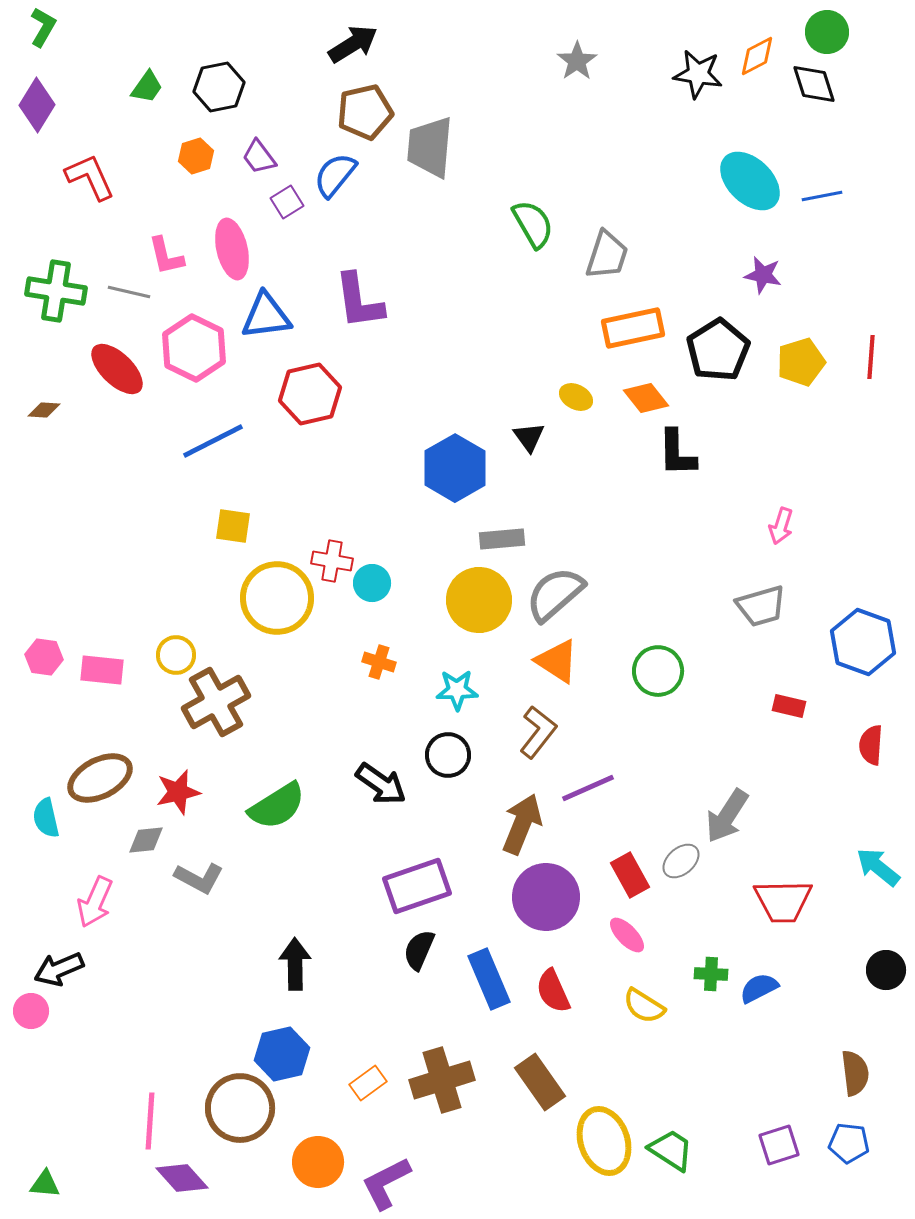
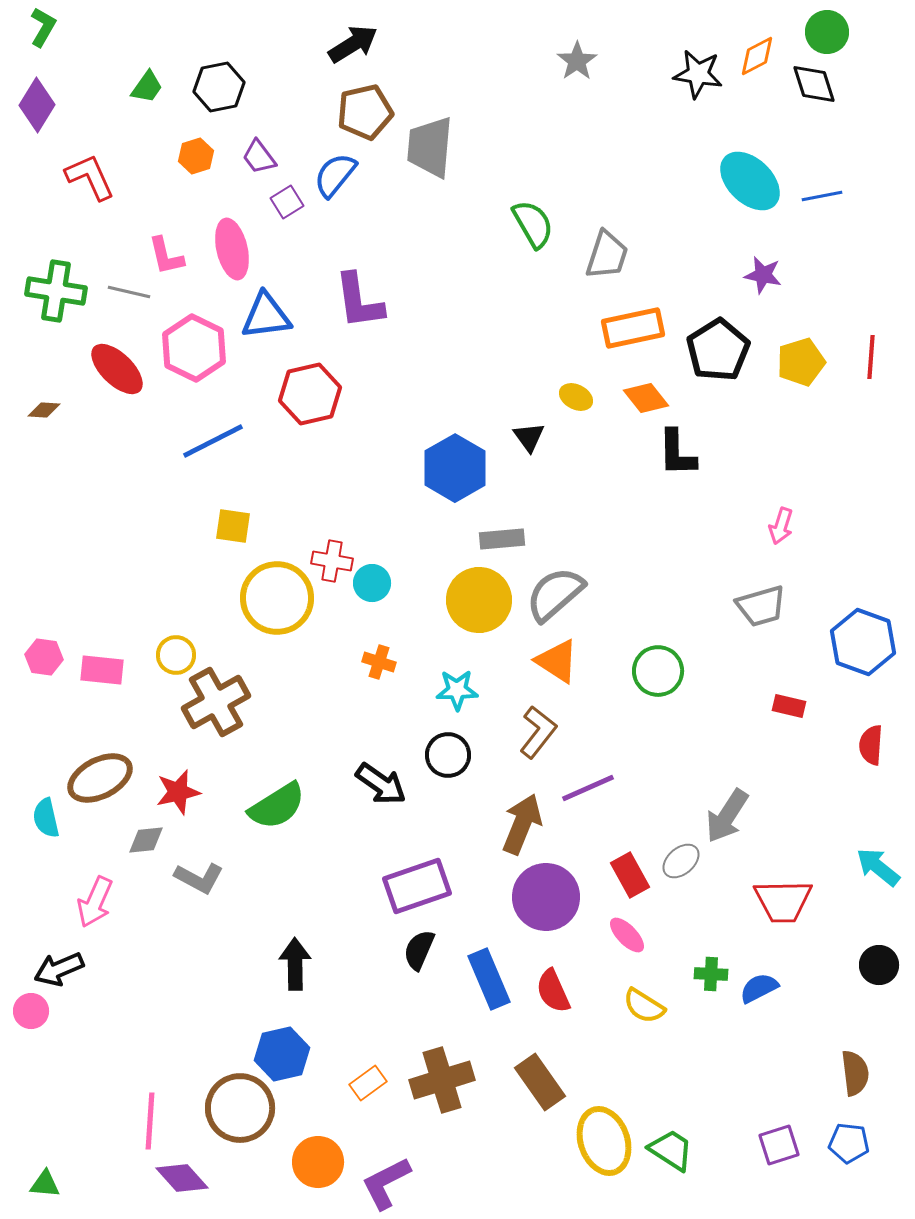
black circle at (886, 970): moved 7 px left, 5 px up
